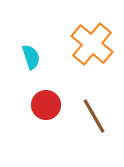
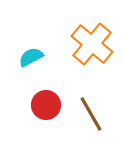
cyan semicircle: rotated 100 degrees counterclockwise
brown line: moved 3 px left, 2 px up
